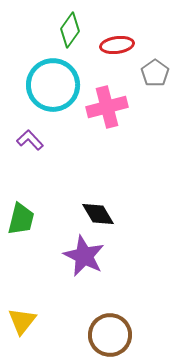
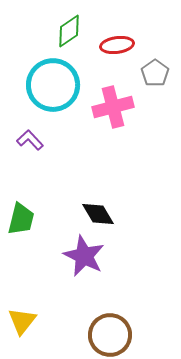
green diamond: moved 1 px left, 1 px down; rotated 20 degrees clockwise
pink cross: moved 6 px right
